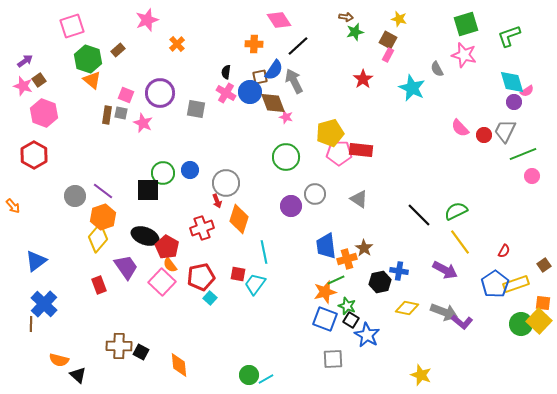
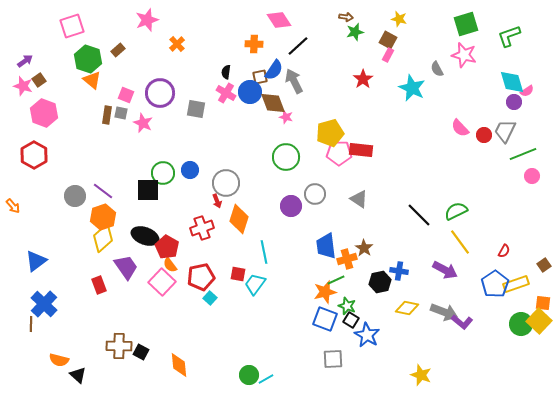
yellow diamond at (98, 238): moved 5 px right; rotated 8 degrees clockwise
